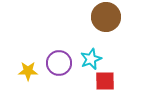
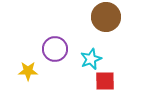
purple circle: moved 4 px left, 14 px up
